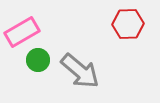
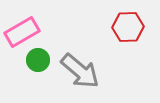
red hexagon: moved 3 px down
